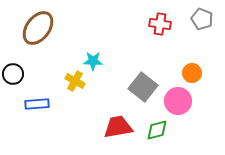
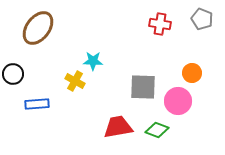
gray square: rotated 36 degrees counterclockwise
green diamond: rotated 35 degrees clockwise
